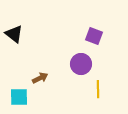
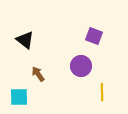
black triangle: moved 11 px right, 6 px down
purple circle: moved 2 px down
brown arrow: moved 2 px left, 4 px up; rotated 98 degrees counterclockwise
yellow line: moved 4 px right, 3 px down
